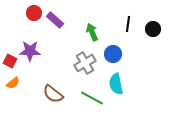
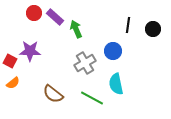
purple rectangle: moved 3 px up
black line: moved 1 px down
green arrow: moved 16 px left, 3 px up
blue circle: moved 3 px up
